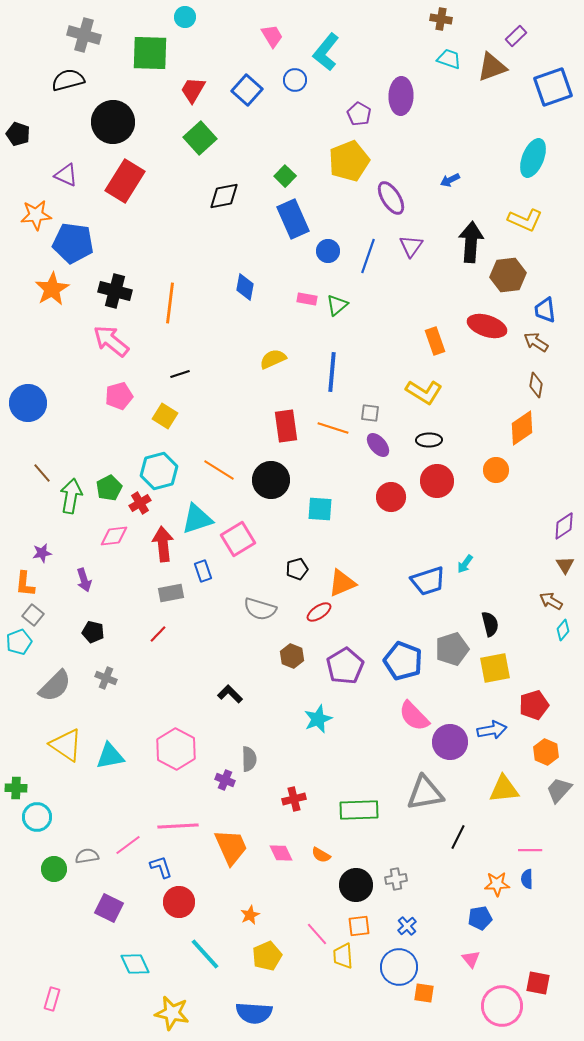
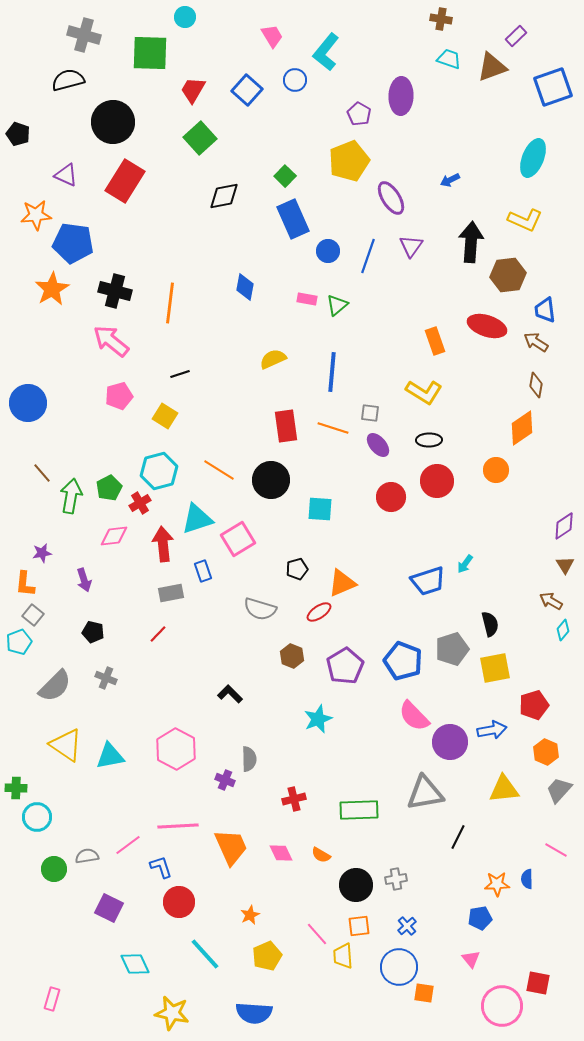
pink line at (530, 850): moved 26 px right; rotated 30 degrees clockwise
